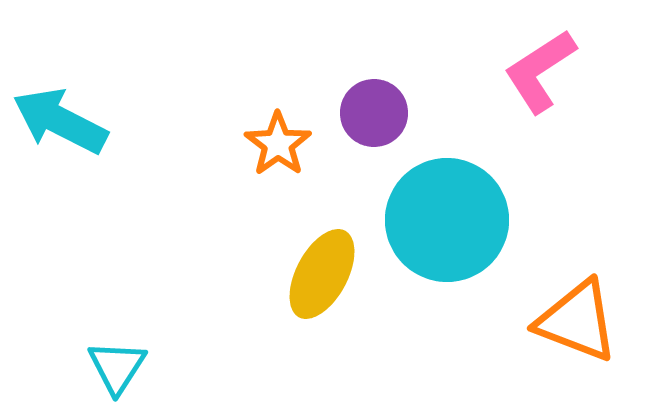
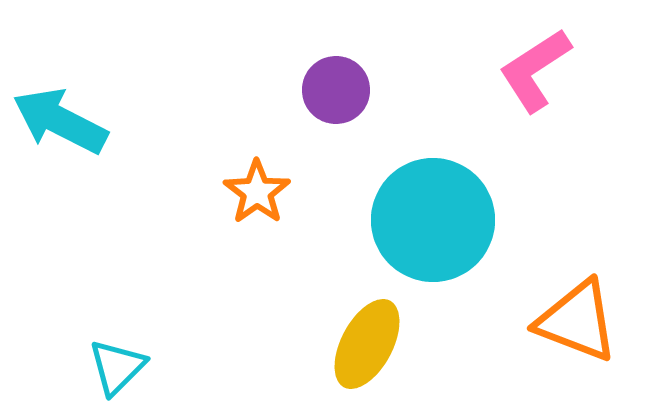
pink L-shape: moved 5 px left, 1 px up
purple circle: moved 38 px left, 23 px up
orange star: moved 21 px left, 48 px down
cyan circle: moved 14 px left
yellow ellipse: moved 45 px right, 70 px down
cyan triangle: rotated 12 degrees clockwise
